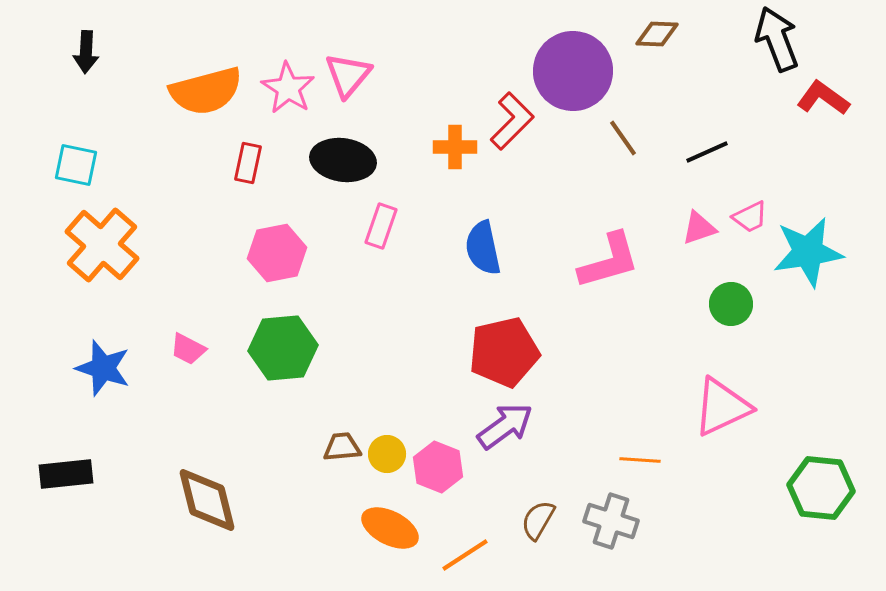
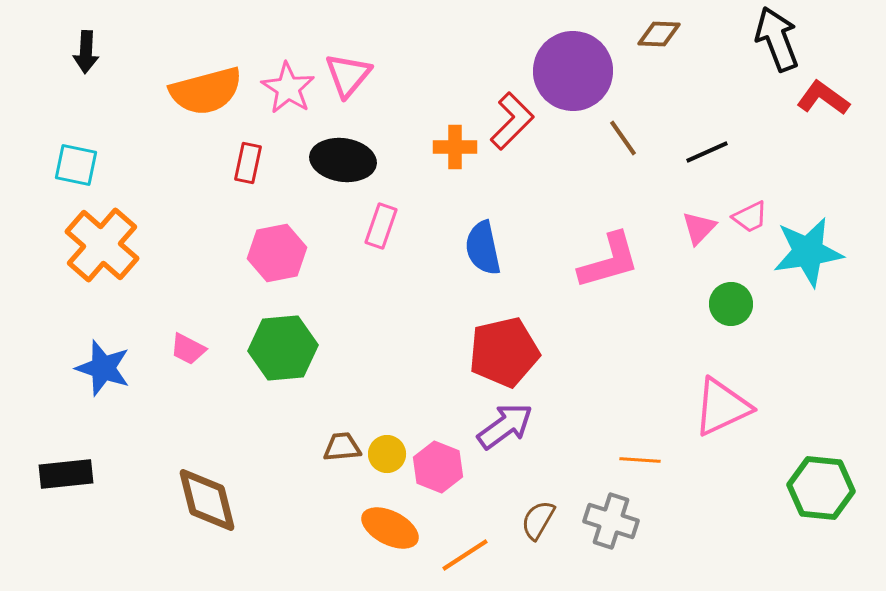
brown diamond at (657, 34): moved 2 px right
pink triangle at (699, 228): rotated 27 degrees counterclockwise
